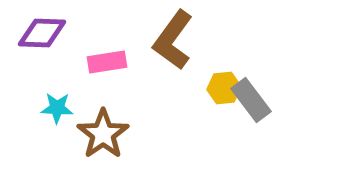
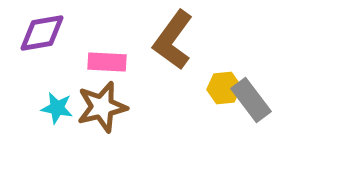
purple diamond: rotated 12 degrees counterclockwise
pink rectangle: rotated 12 degrees clockwise
cyan star: rotated 8 degrees clockwise
brown star: moved 1 px left, 27 px up; rotated 21 degrees clockwise
